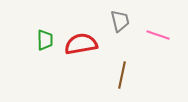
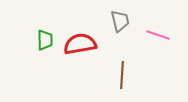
red semicircle: moved 1 px left
brown line: rotated 8 degrees counterclockwise
